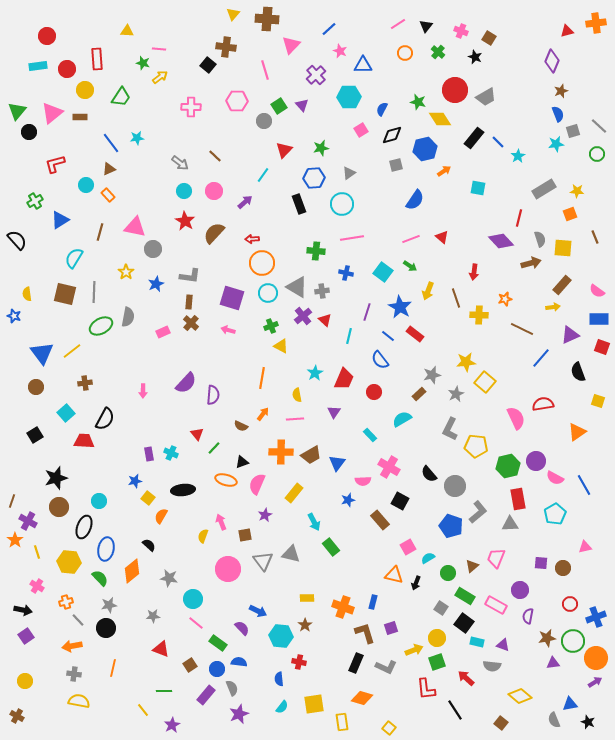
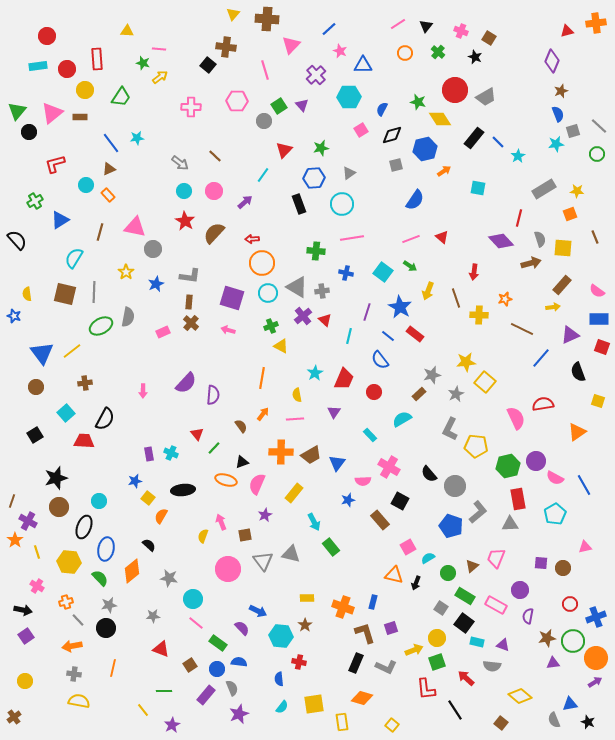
brown semicircle at (241, 426): rotated 152 degrees counterclockwise
brown cross at (17, 716): moved 3 px left, 1 px down; rotated 24 degrees clockwise
yellow square at (389, 728): moved 3 px right, 3 px up
